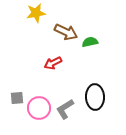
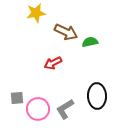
black ellipse: moved 2 px right, 1 px up
pink circle: moved 1 px left, 1 px down
